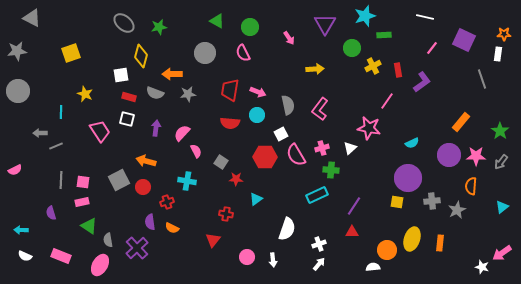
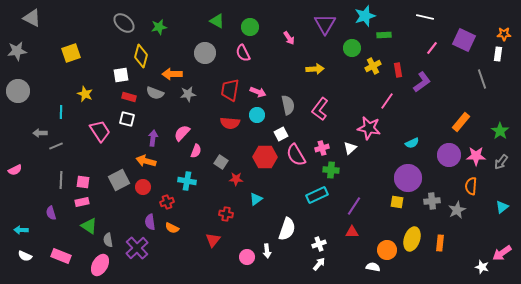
purple arrow at (156, 128): moved 3 px left, 10 px down
pink semicircle at (196, 151): rotated 48 degrees clockwise
white arrow at (273, 260): moved 6 px left, 9 px up
white semicircle at (373, 267): rotated 16 degrees clockwise
